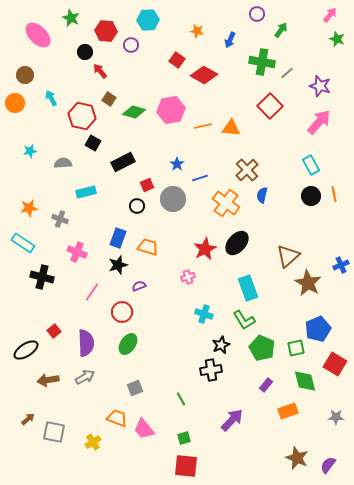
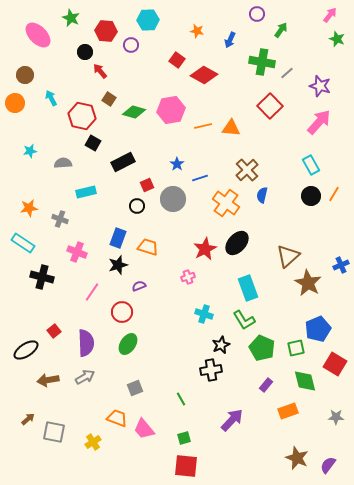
orange line at (334, 194): rotated 42 degrees clockwise
